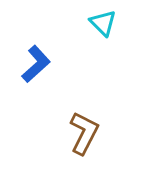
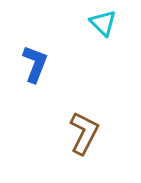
blue L-shape: moved 1 px left; rotated 27 degrees counterclockwise
